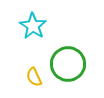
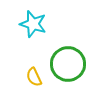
cyan star: moved 2 px up; rotated 16 degrees counterclockwise
